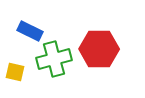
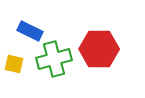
yellow square: moved 1 px left, 8 px up
